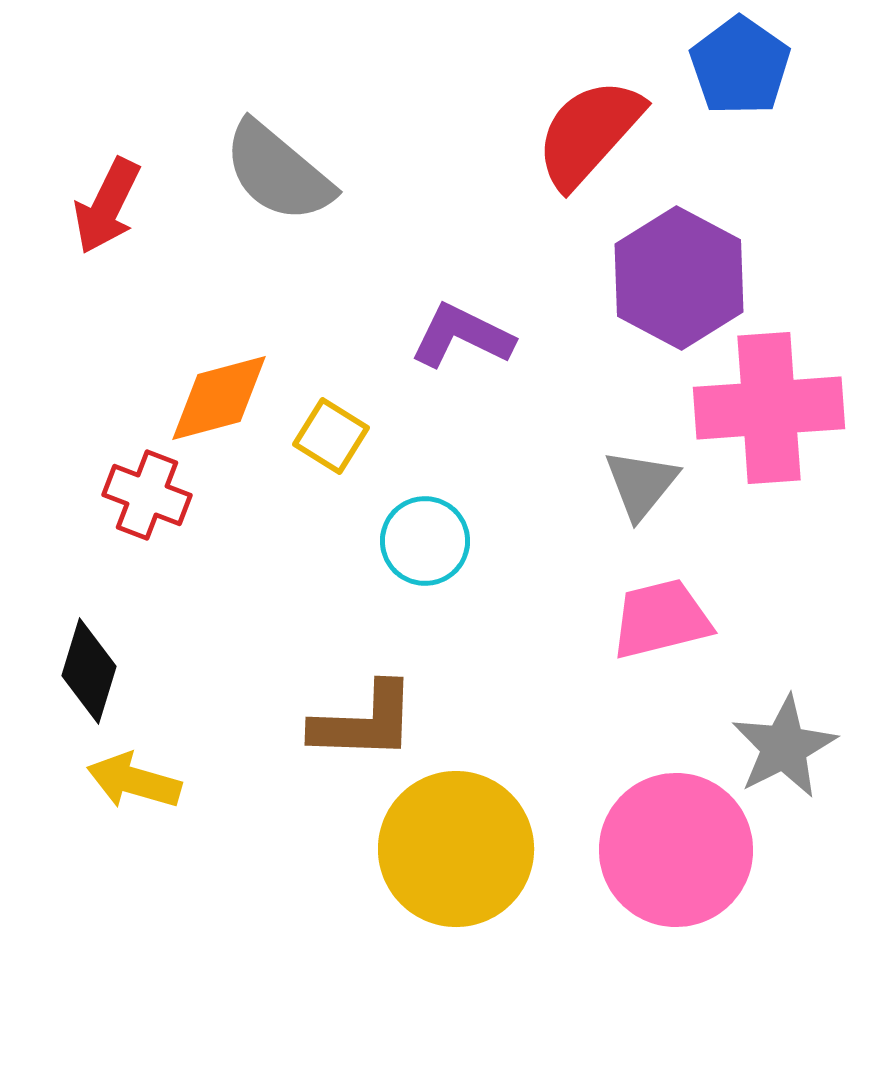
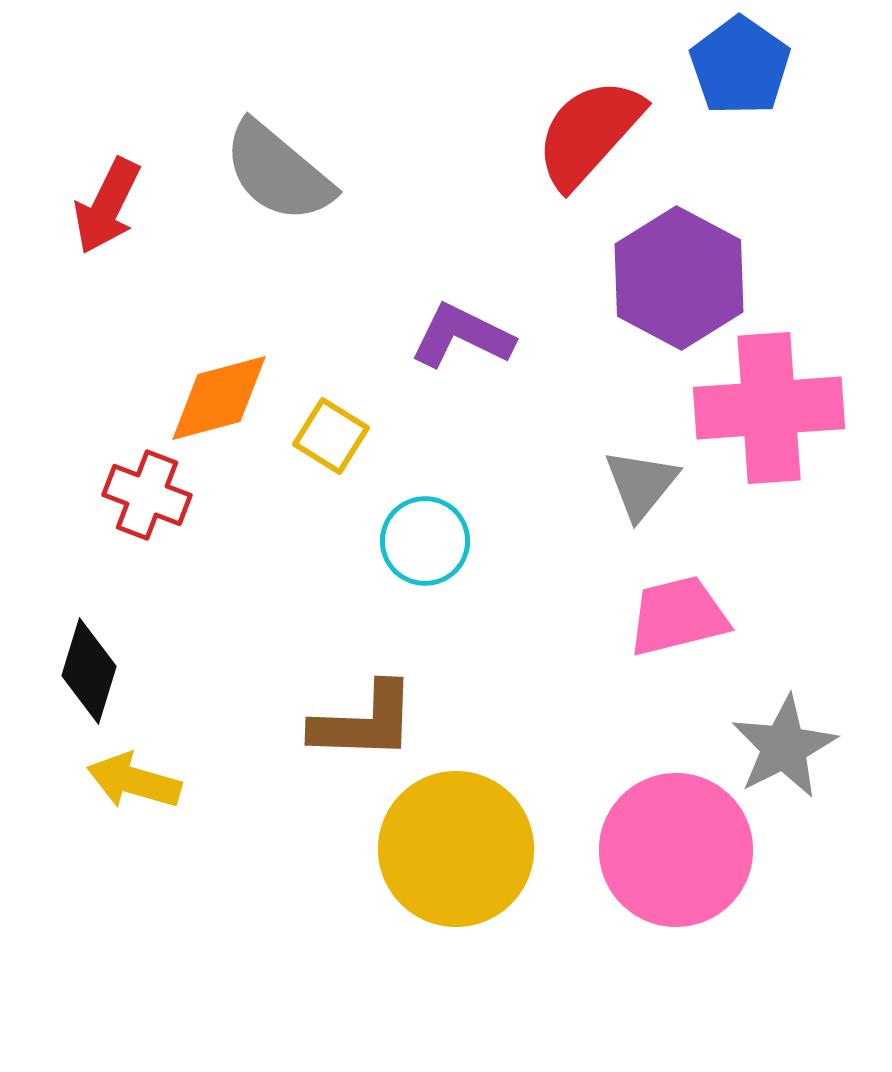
pink trapezoid: moved 17 px right, 3 px up
